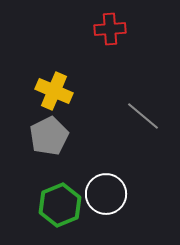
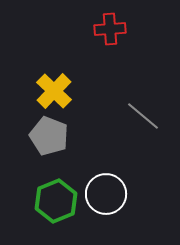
yellow cross: rotated 21 degrees clockwise
gray pentagon: rotated 24 degrees counterclockwise
green hexagon: moved 4 px left, 4 px up
